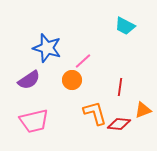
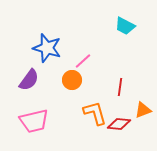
purple semicircle: rotated 20 degrees counterclockwise
